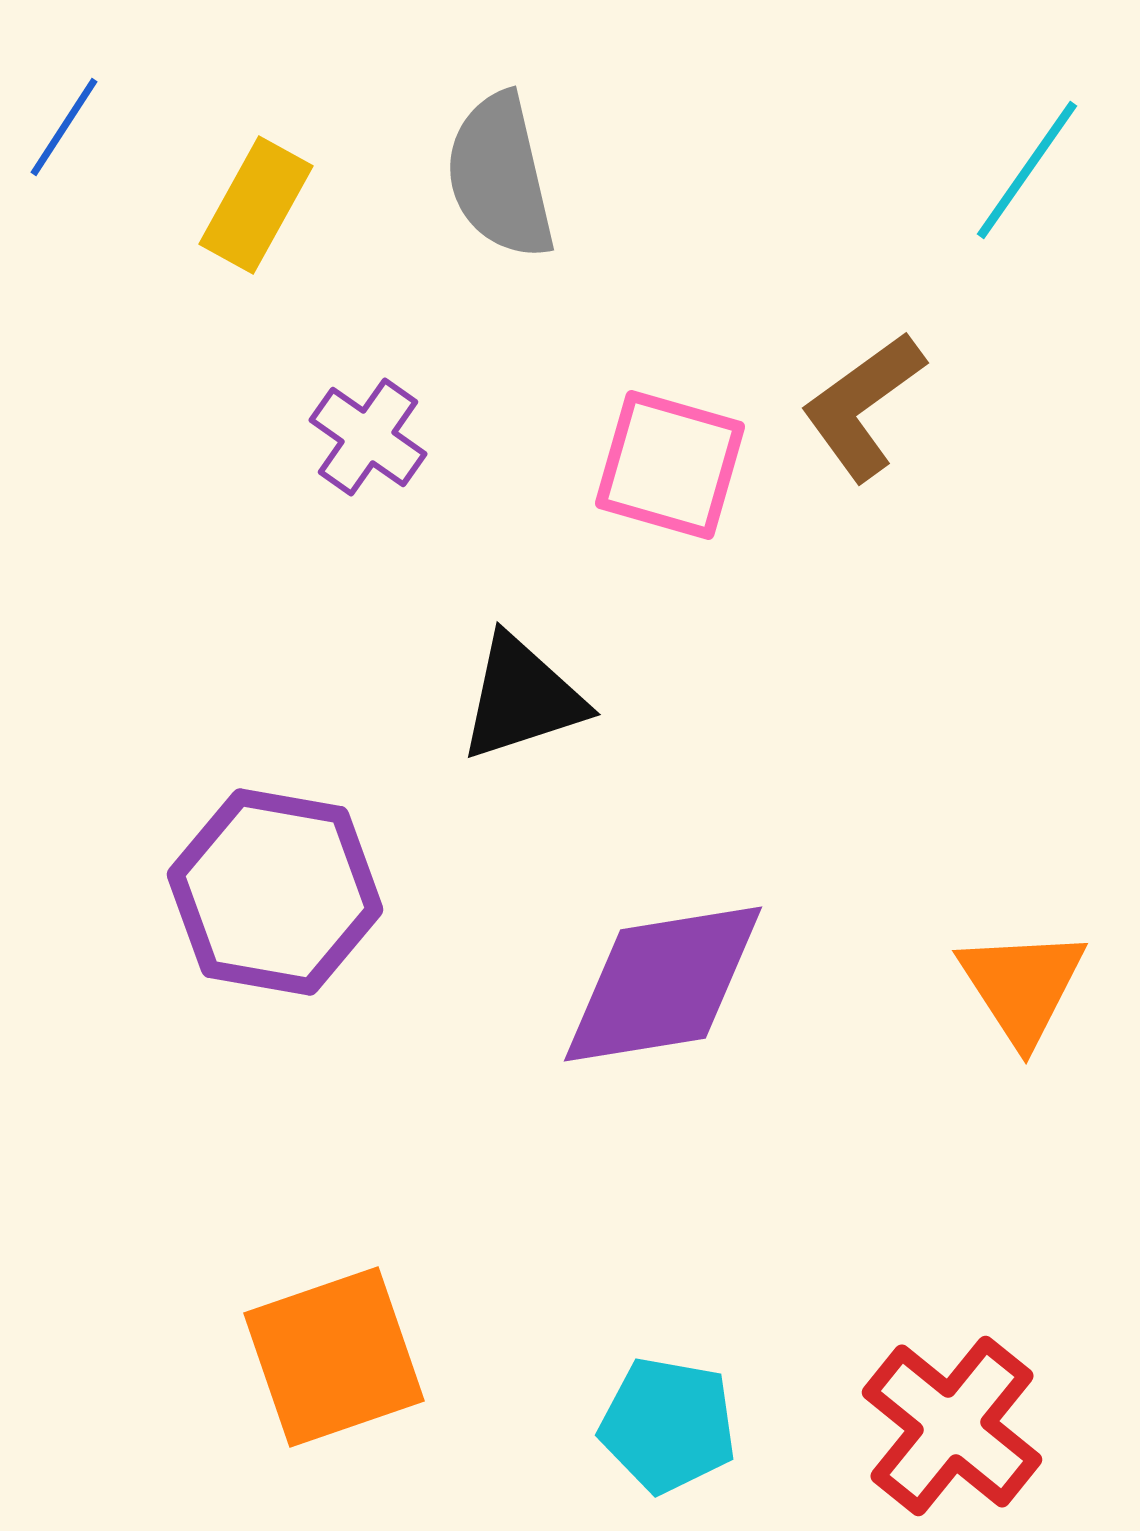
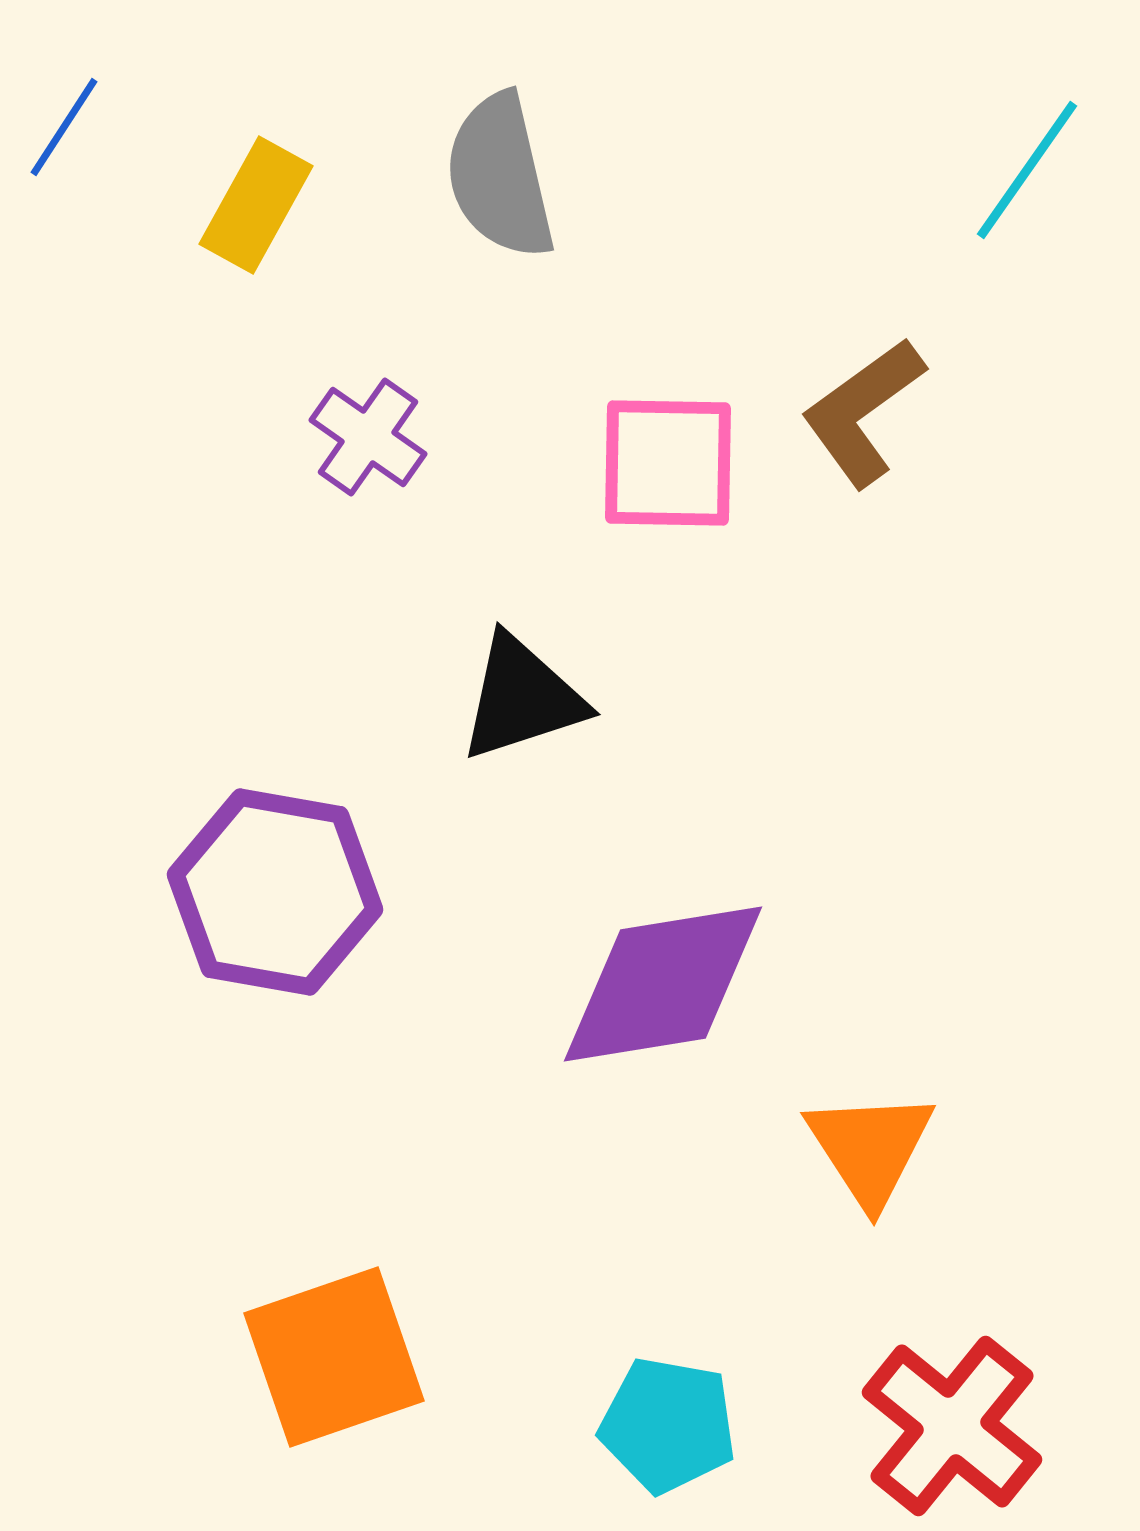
brown L-shape: moved 6 px down
pink square: moved 2 px left, 2 px up; rotated 15 degrees counterclockwise
orange triangle: moved 152 px left, 162 px down
